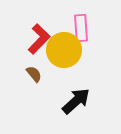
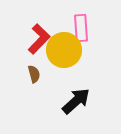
brown semicircle: rotated 24 degrees clockwise
